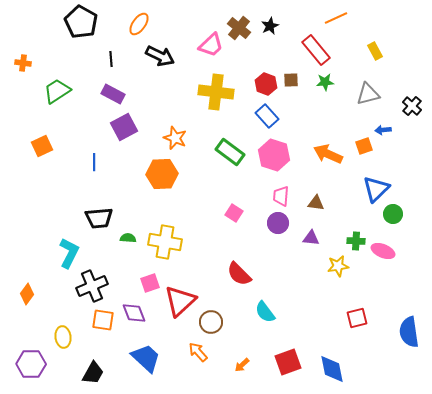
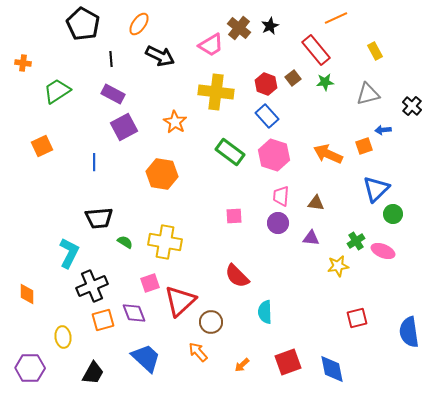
black pentagon at (81, 22): moved 2 px right, 2 px down
pink trapezoid at (211, 45): rotated 12 degrees clockwise
brown square at (291, 80): moved 2 px right, 2 px up; rotated 35 degrees counterclockwise
orange star at (175, 138): moved 16 px up; rotated 10 degrees clockwise
orange hexagon at (162, 174): rotated 12 degrees clockwise
pink square at (234, 213): moved 3 px down; rotated 36 degrees counterclockwise
green semicircle at (128, 238): moved 3 px left, 4 px down; rotated 28 degrees clockwise
green cross at (356, 241): rotated 36 degrees counterclockwise
red semicircle at (239, 274): moved 2 px left, 2 px down
orange diamond at (27, 294): rotated 35 degrees counterclockwise
cyan semicircle at (265, 312): rotated 35 degrees clockwise
orange square at (103, 320): rotated 25 degrees counterclockwise
purple hexagon at (31, 364): moved 1 px left, 4 px down
